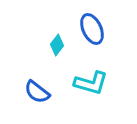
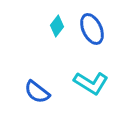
cyan diamond: moved 19 px up
cyan L-shape: rotated 16 degrees clockwise
